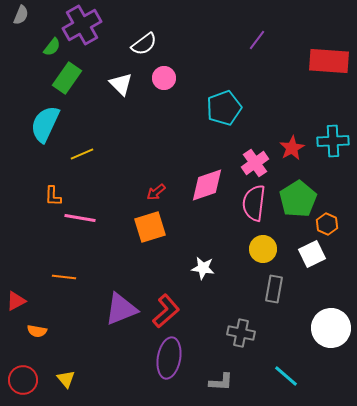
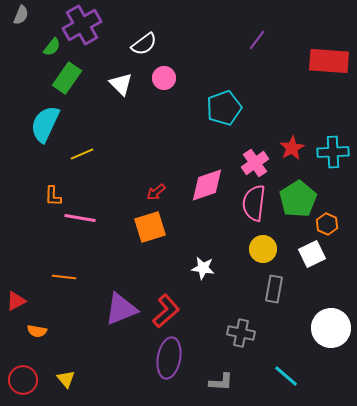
cyan cross: moved 11 px down
